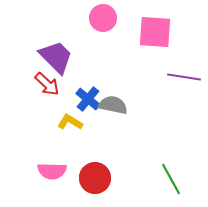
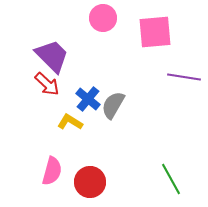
pink square: rotated 9 degrees counterclockwise
purple trapezoid: moved 4 px left, 1 px up
gray semicircle: rotated 72 degrees counterclockwise
pink semicircle: rotated 76 degrees counterclockwise
red circle: moved 5 px left, 4 px down
